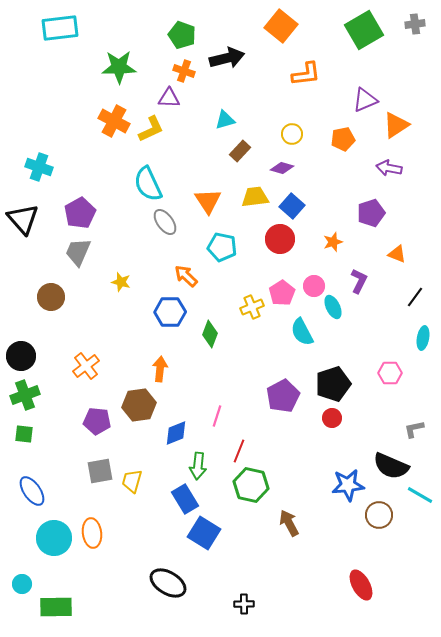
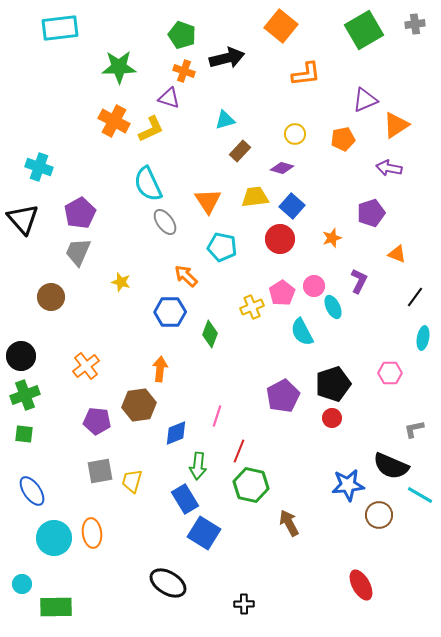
purple triangle at (169, 98): rotated 15 degrees clockwise
yellow circle at (292, 134): moved 3 px right
orange star at (333, 242): moved 1 px left, 4 px up
